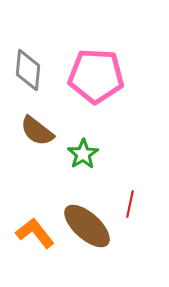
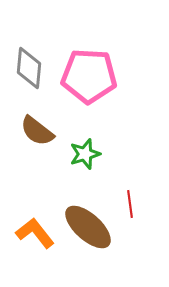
gray diamond: moved 1 px right, 2 px up
pink pentagon: moved 7 px left
green star: moved 2 px right; rotated 16 degrees clockwise
red line: rotated 20 degrees counterclockwise
brown ellipse: moved 1 px right, 1 px down
